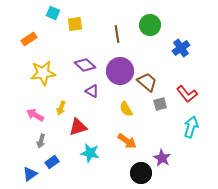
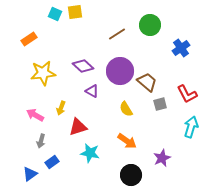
cyan square: moved 2 px right, 1 px down
yellow square: moved 12 px up
brown line: rotated 66 degrees clockwise
purple diamond: moved 2 px left, 1 px down
red L-shape: rotated 10 degrees clockwise
purple star: rotated 18 degrees clockwise
black circle: moved 10 px left, 2 px down
